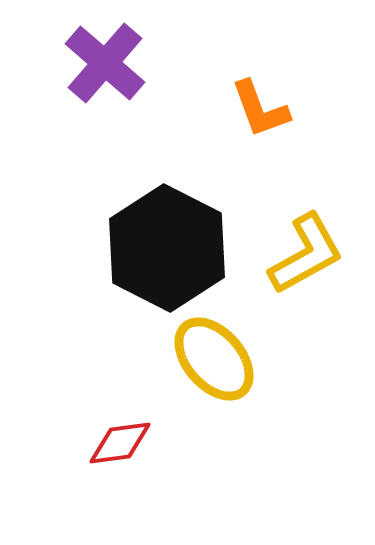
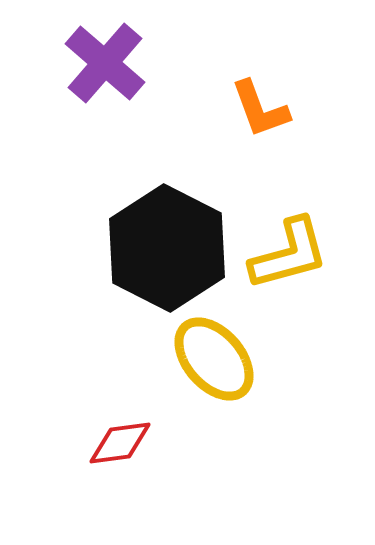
yellow L-shape: moved 17 px left; rotated 14 degrees clockwise
